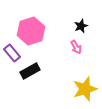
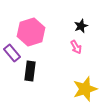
pink hexagon: moved 1 px down
black rectangle: rotated 54 degrees counterclockwise
